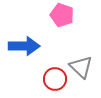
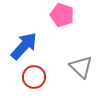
blue arrow: rotated 48 degrees counterclockwise
red circle: moved 21 px left, 2 px up
